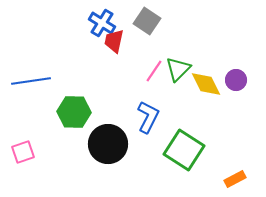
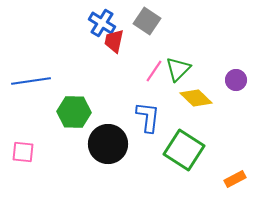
yellow diamond: moved 10 px left, 14 px down; rotated 20 degrees counterclockwise
blue L-shape: rotated 20 degrees counterclockwise
pink square: rotated 25 degrees clockwise
